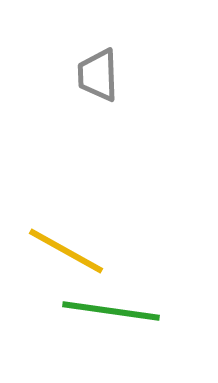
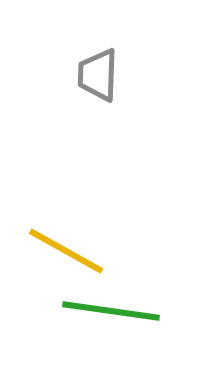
gray trapezoid: rotated 4 degrees clockwise
